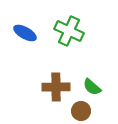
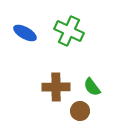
green semicircle: rotated 12 degrees clockwise
brown circle: moved 1 px left
